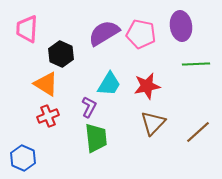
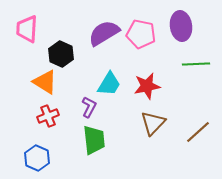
orange triangle: moved 1 px left, 2 px up
green trapezoid: moved 2 px left, 2 px down
blue hexagon: moved 14 px right
